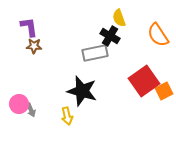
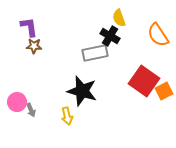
red square: rotated 20 degrees counterclockwise
pink circle: moved 2 px left, 2 px up
